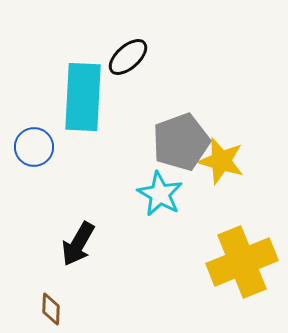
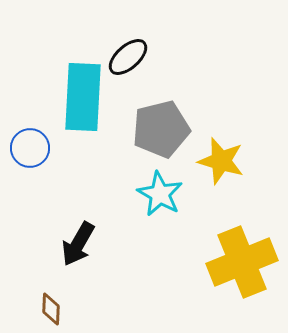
gray pentagon: moved 20 px left, 13 px up; rotated 6 degrees clockwise
blue circle: moved 4 px left, 1 px down
